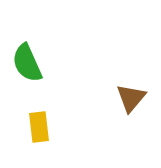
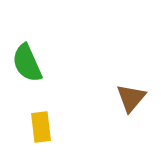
yellow rectangle: moved 2 px right
